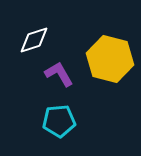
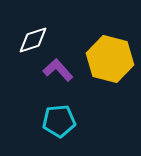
white diamond: moved 1 px left
purple L-shape: moved 1 px left, 4 px up; rotated 12 degrees counterclockwise
